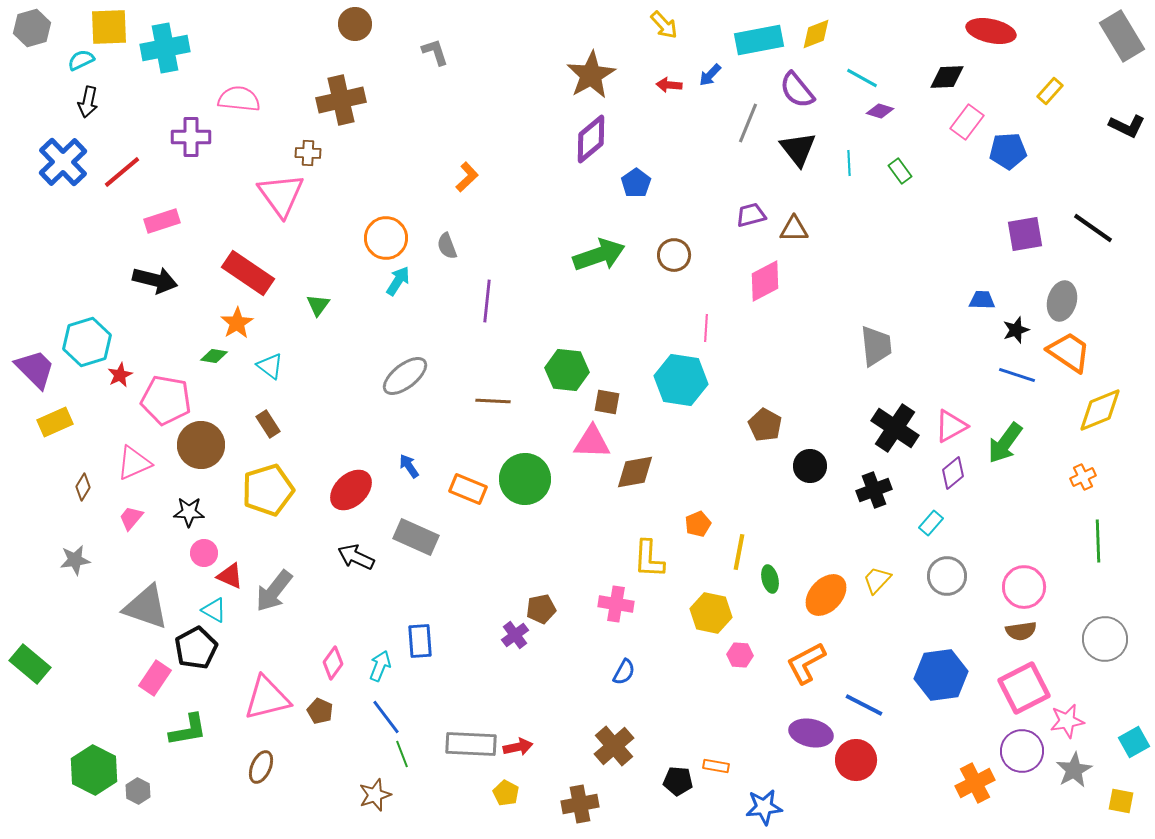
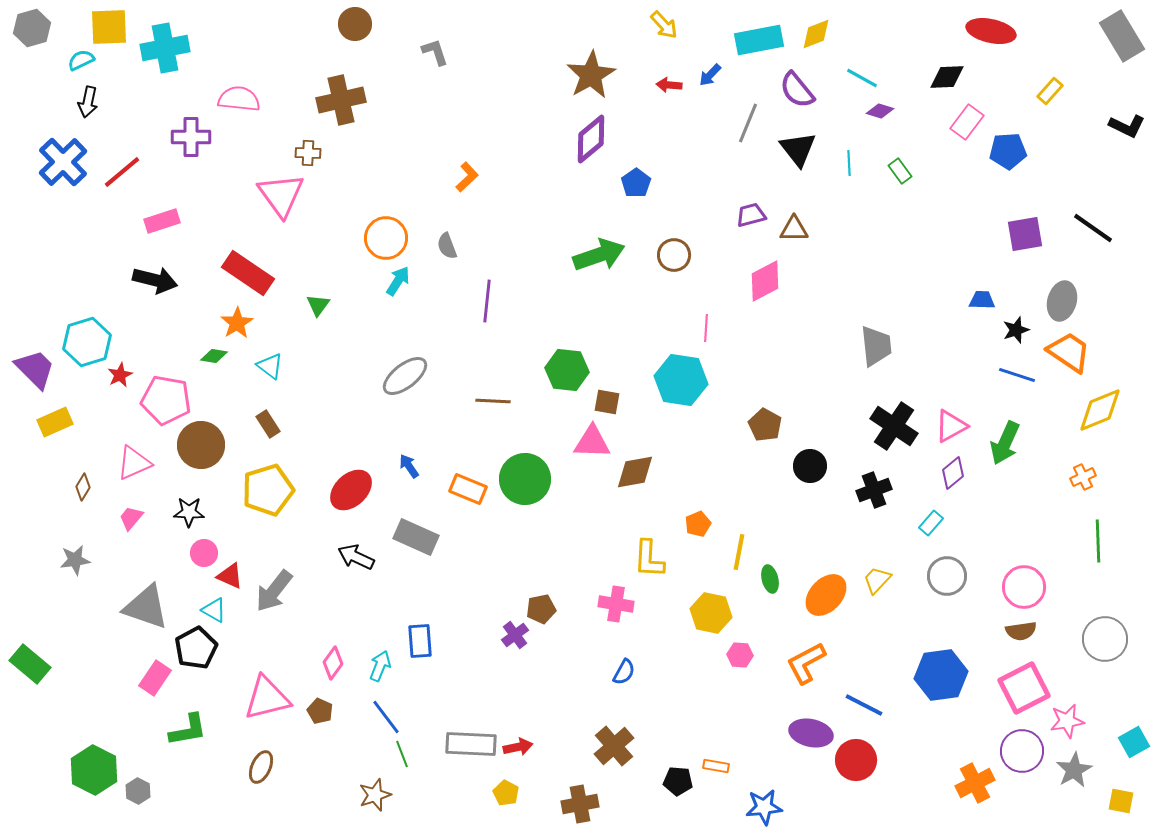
black cross at (895, 428): moved 1 px left, 2 px up
green arrow at (1005, 443): rotated 12 degrees counterclockwise
